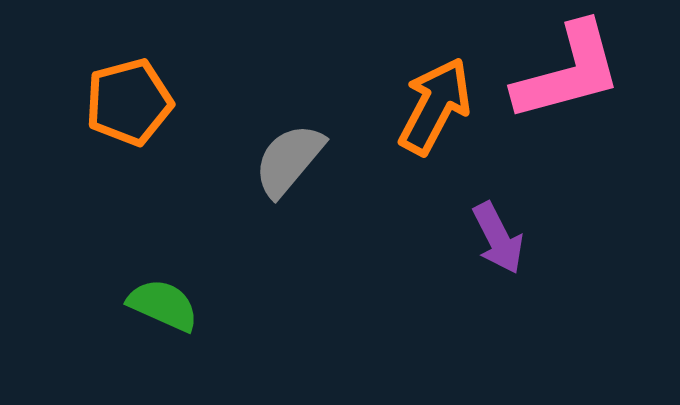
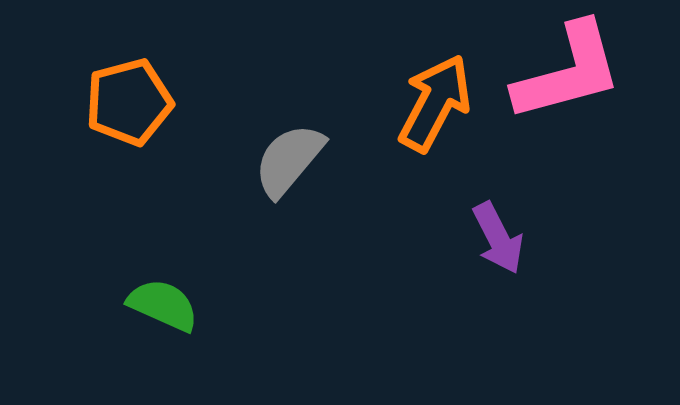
orange arrow: moved 3 px up
